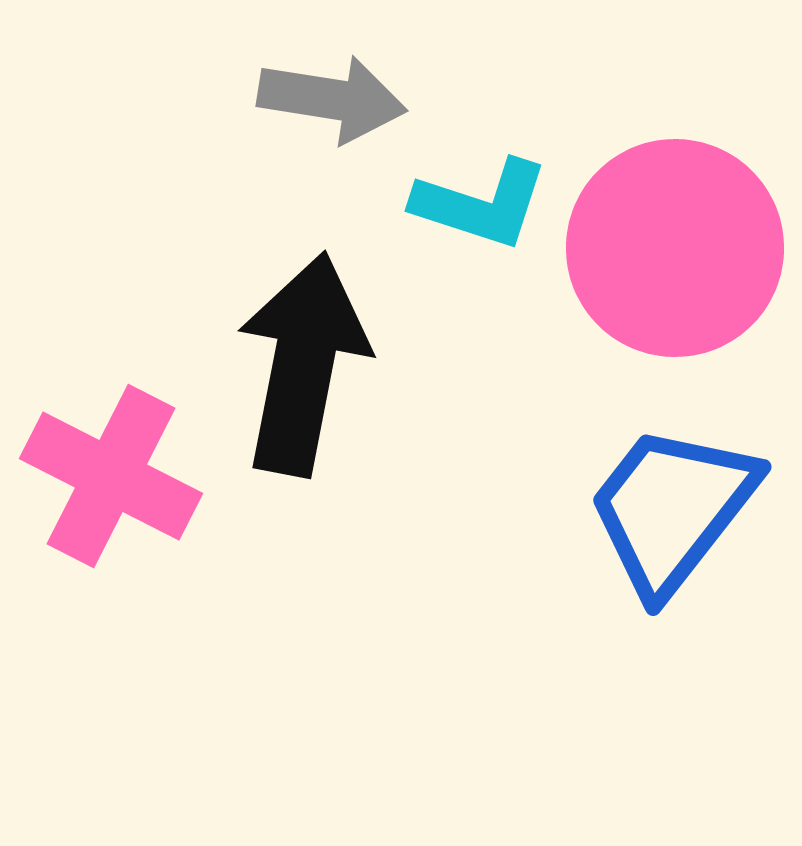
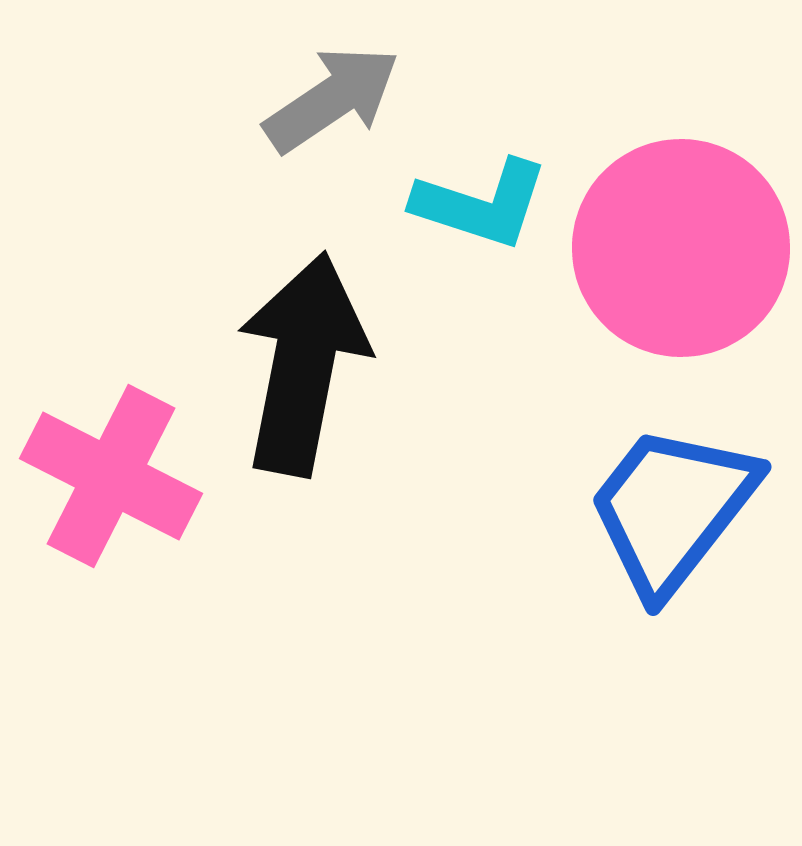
gray arrow: rotated 43 degrees counterclockwise
pink circle: moved 6 px right
